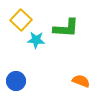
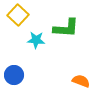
yellow square: moved 3 px left, 5 px up
blue circle: moved 2 px left, 6 px up
